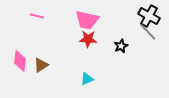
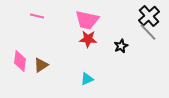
black cross: rotated 20 degrees clockwise
